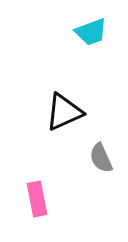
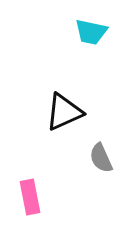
cyan trapezoid: rotated 32 degrees clockwise
pink rectangle: moved 7 px left, 2 px up
